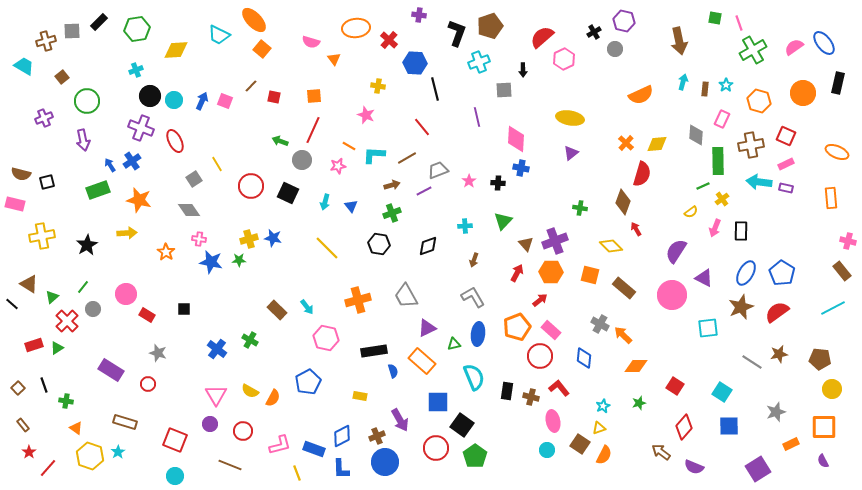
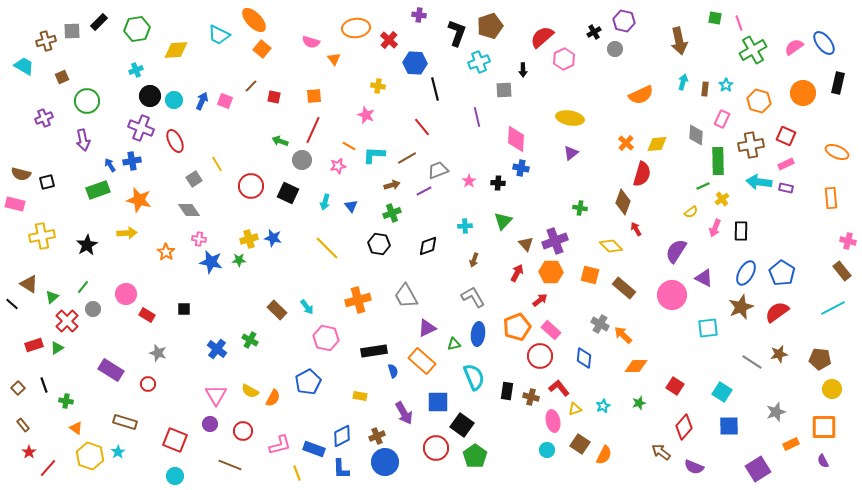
brown square at (62, 77): rotated 16 degrees clockwise
blue cross at (132, 161): rotated 24 degrees clockwise
purple arrow at (400, 420): moved 4 px right, 7 px up
yellow triangle at (599, 428): moved 24 px left, 19 px up
